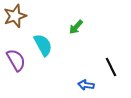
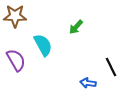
brown star: rotated 20 degrees clockwise
blue arrow: moved 2 px right, 2 px up
